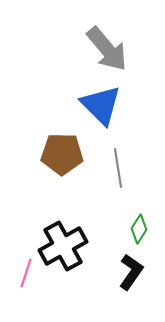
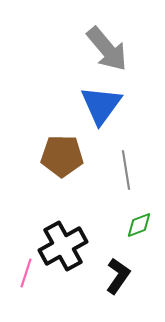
blue triangle: rotated 21 degrees clockwise
brown pentagon: moved 2 px down
gray line: moved 8 px right, 2 px down
green diamond: moved 4 px up; rotated 36 degrees clockwise
black L-shape: moved 13 px left, 4 px down
